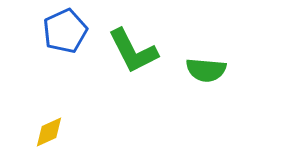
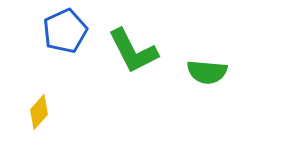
green semicircle: moved 1 px right, 2 px down
yellow diamond: moved 10 px left, 20 px up; rotated 24 degrees counterclockwise
